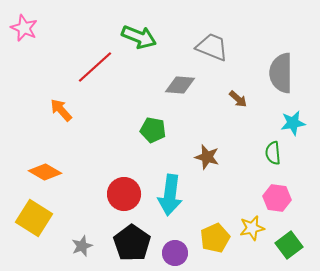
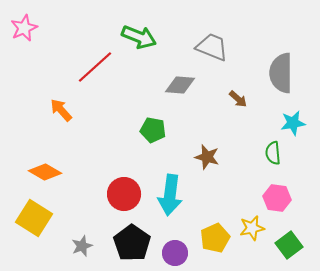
pink star: rotated 24 degrees clockwise
